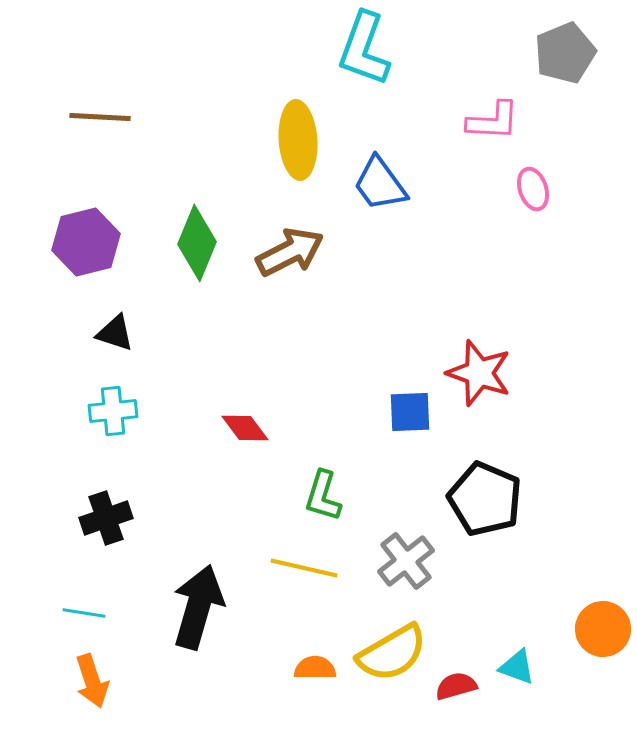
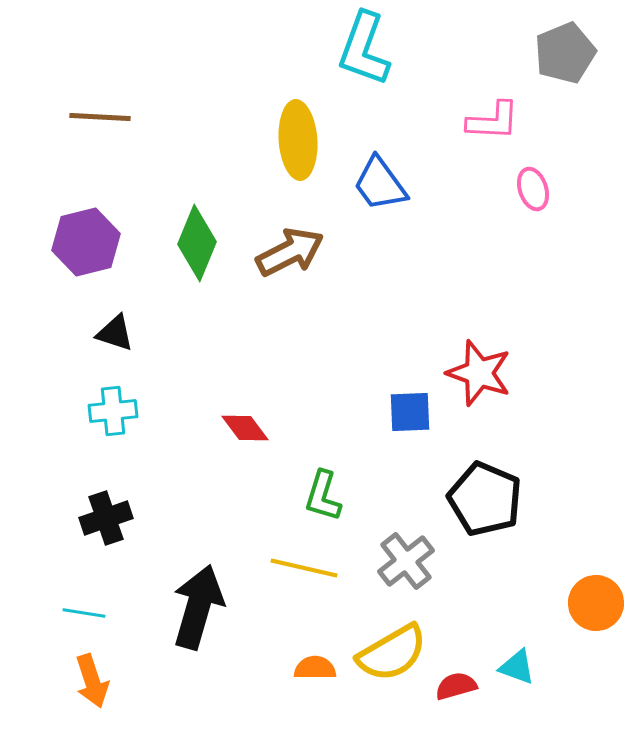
orange circle: moved 7 px left, 26 px up
